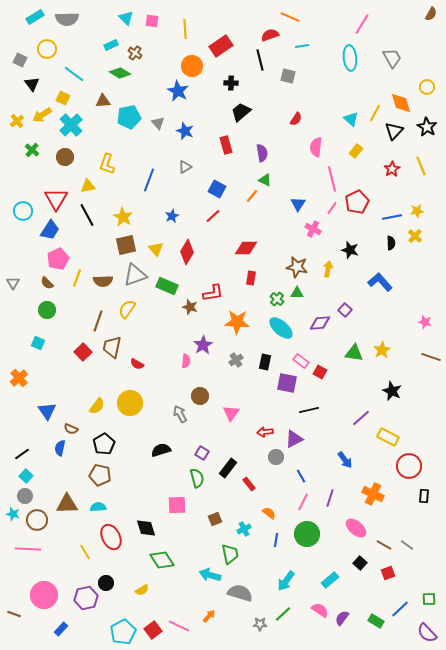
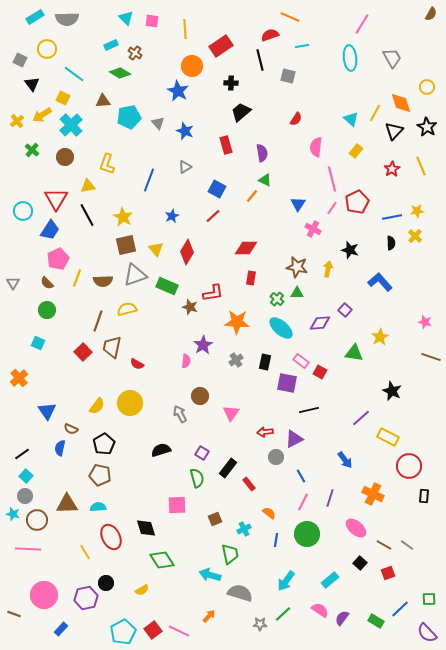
yellow semicircle at (127, 309): rotated 42 degrees clockwise
yellow star at (382, 350): moved 2 px left, 13 px up
pink line at (179, 626): moved 5 px down
